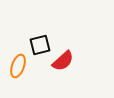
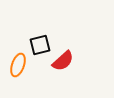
orange ellipse: moved 1 px up
